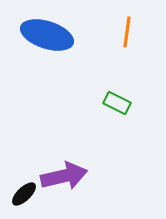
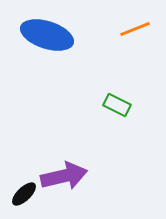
orange line: moved 8 px right, 3 px up; rotated 60 degrees clockwise
green rectangle: moved 2 px down
